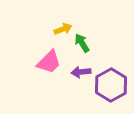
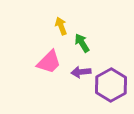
yellow arrow: moved 2 px left, 3 px up; rotated 90 degrees counterclockwise
